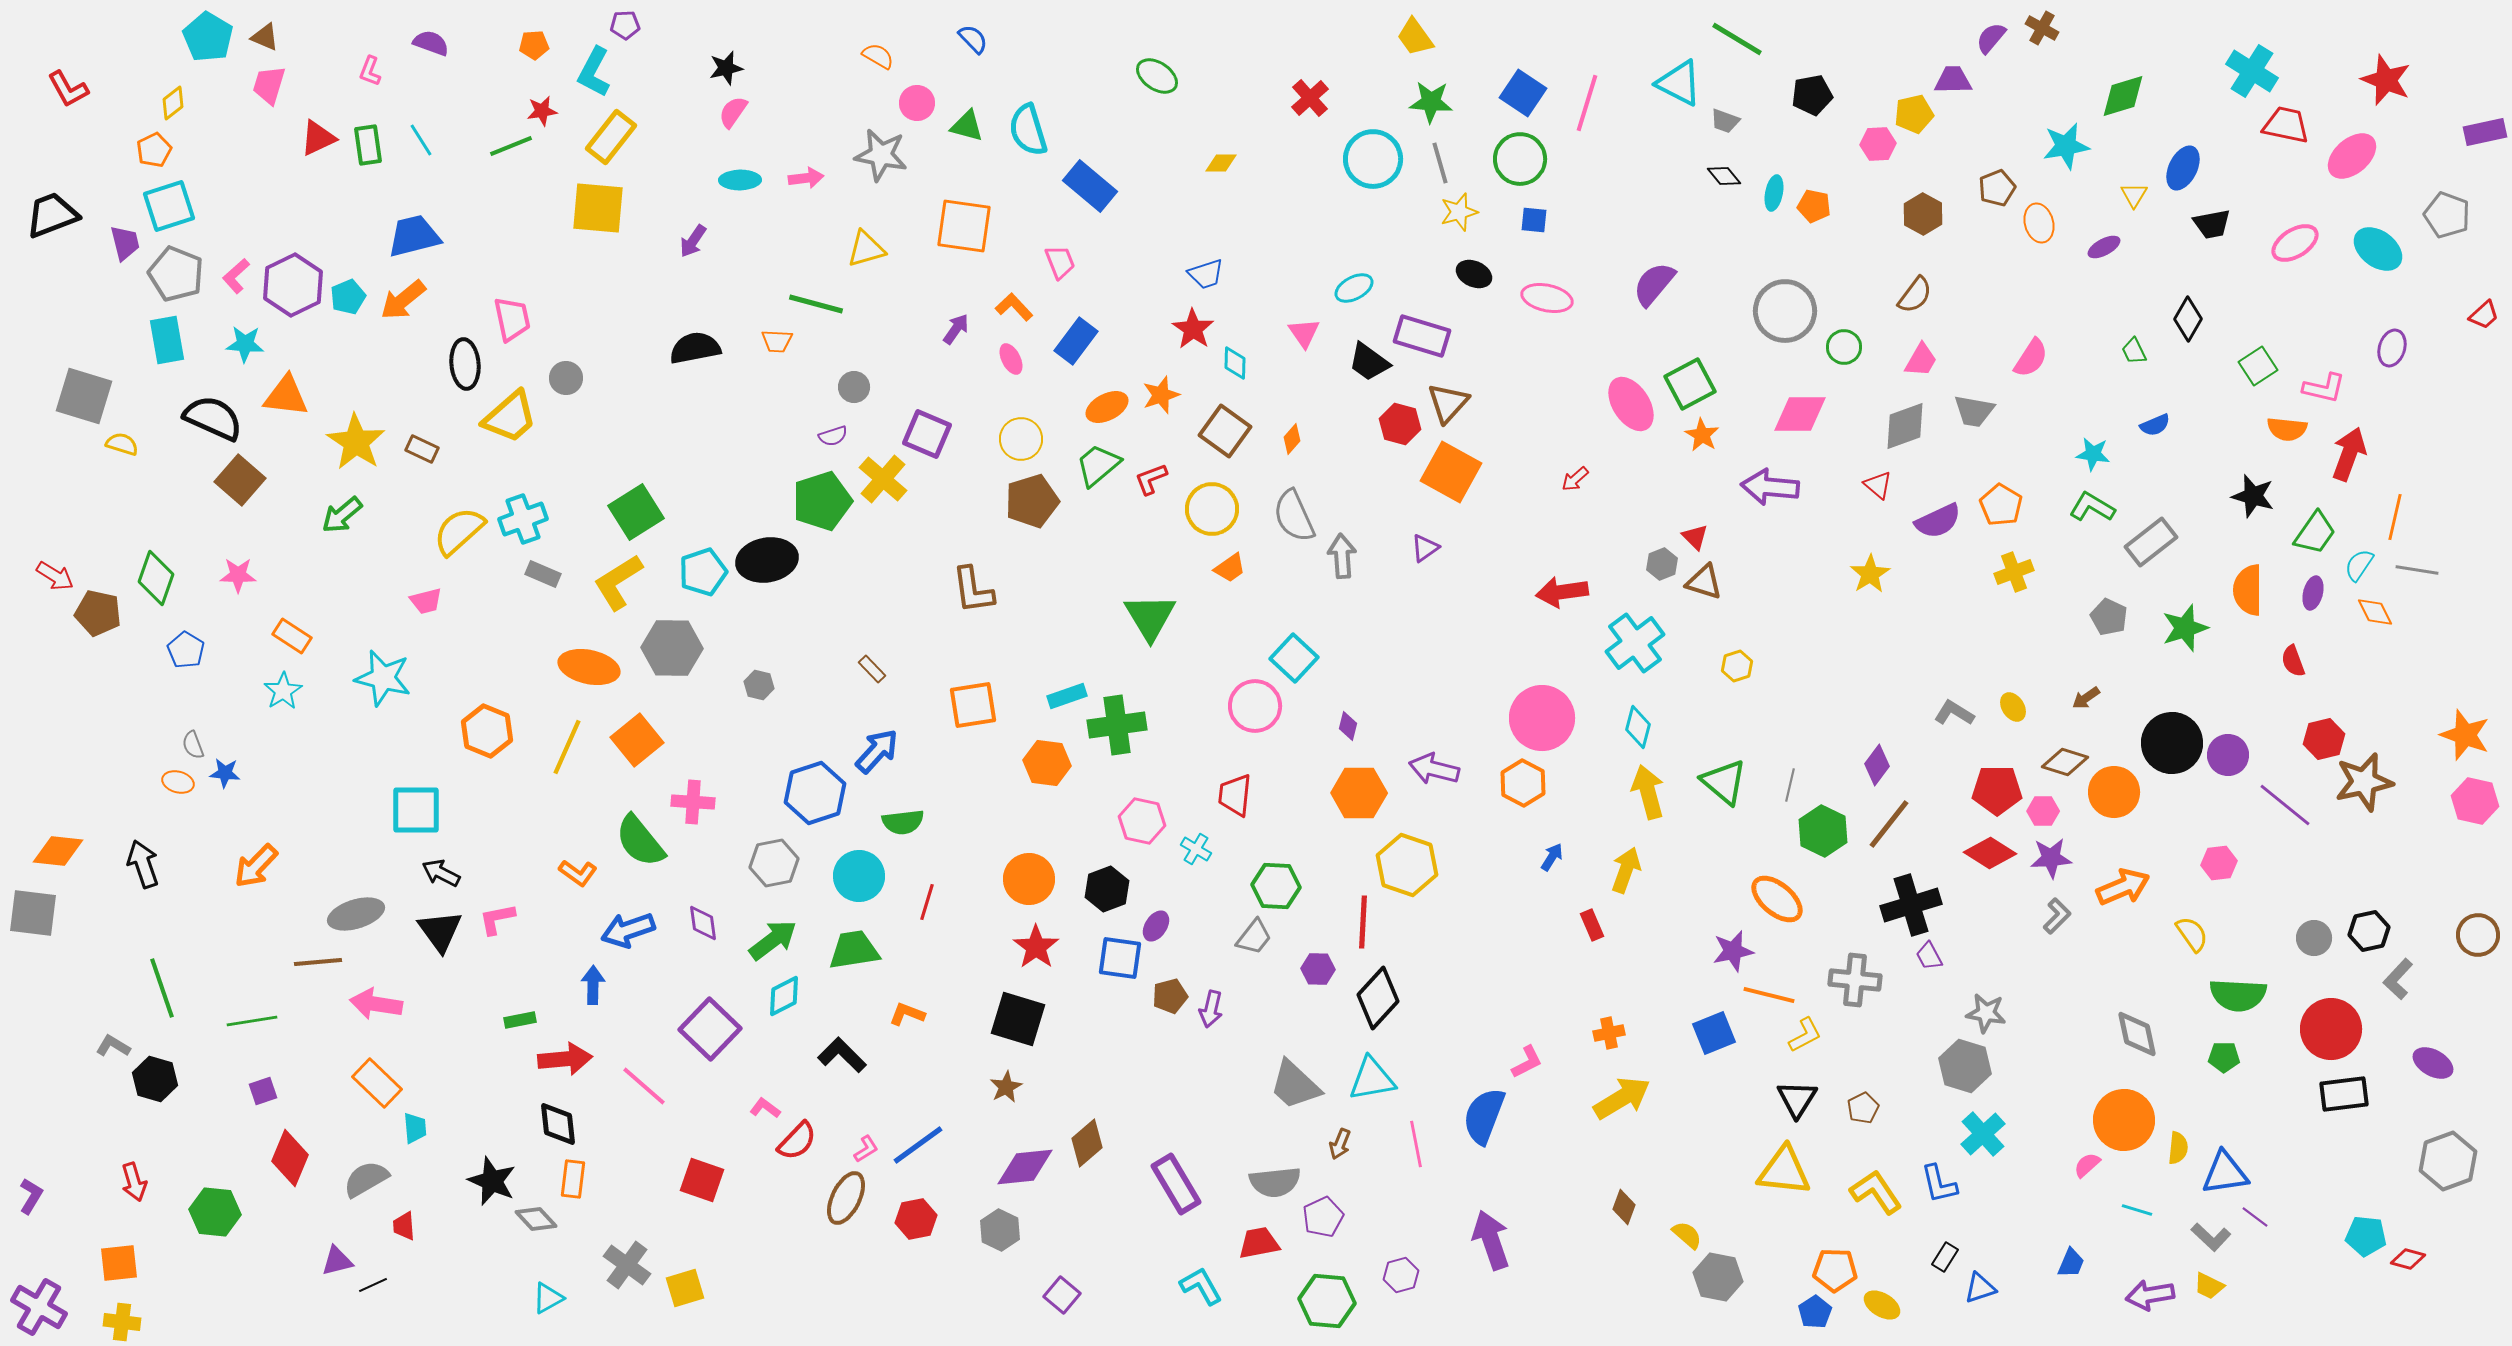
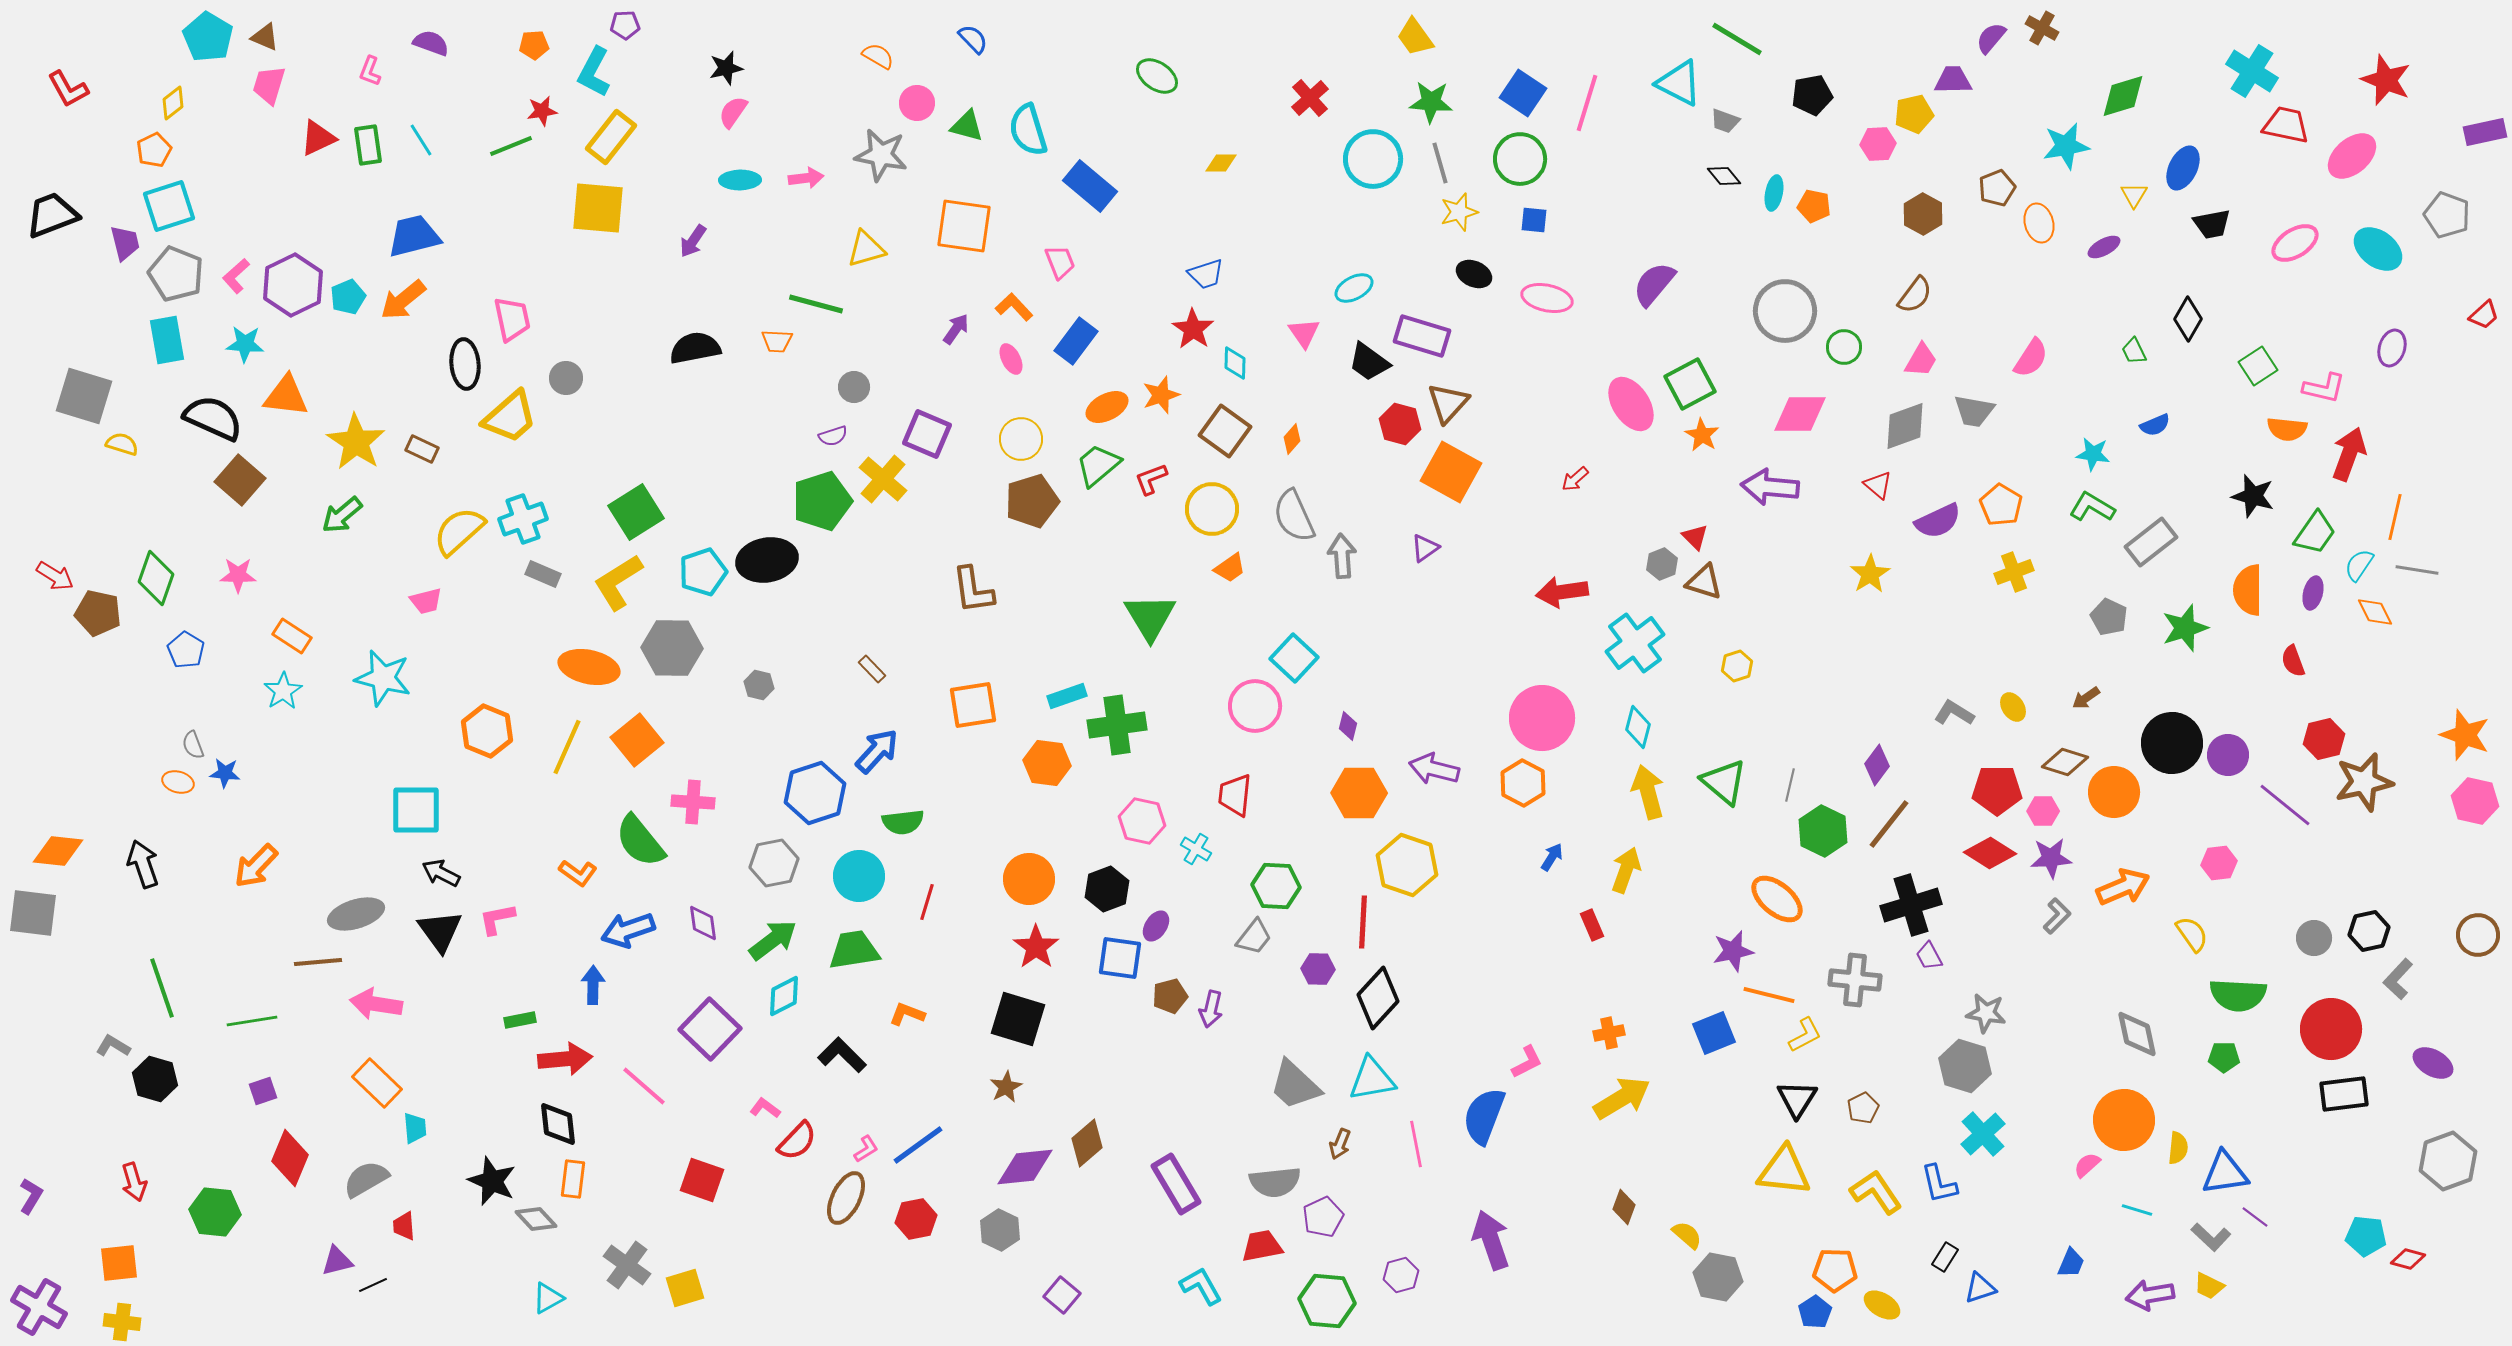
red trapezoid at (1259, 1243): moved 3 px right, 3 px down
